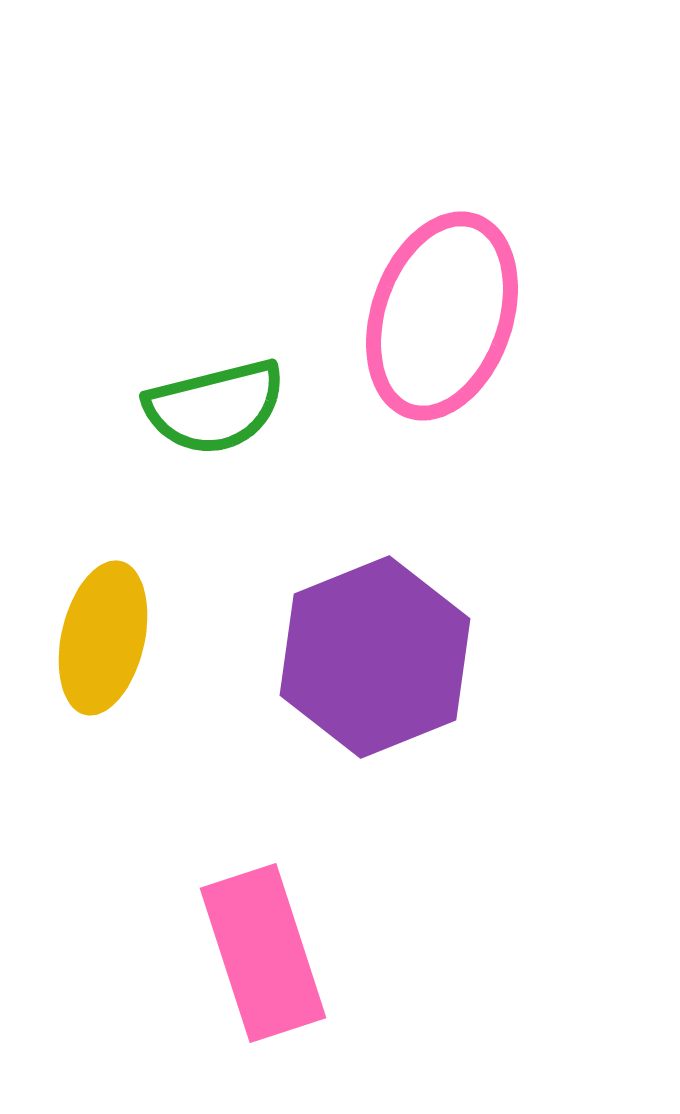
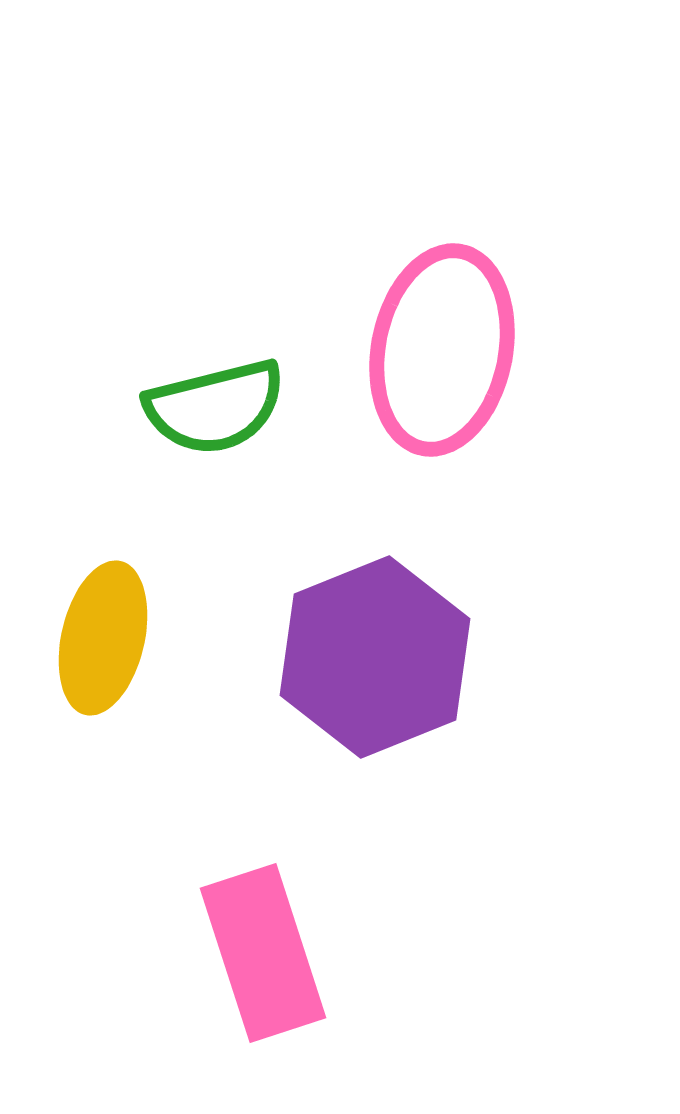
pink ellipse: moved 34 px down; rotated 8 degrees counterclockwise
